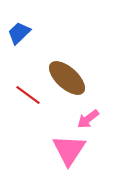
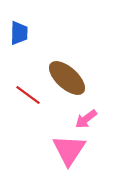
blue trapezoid: rotated 135 degrees clockwise
pink arrow: moved 2 px left
